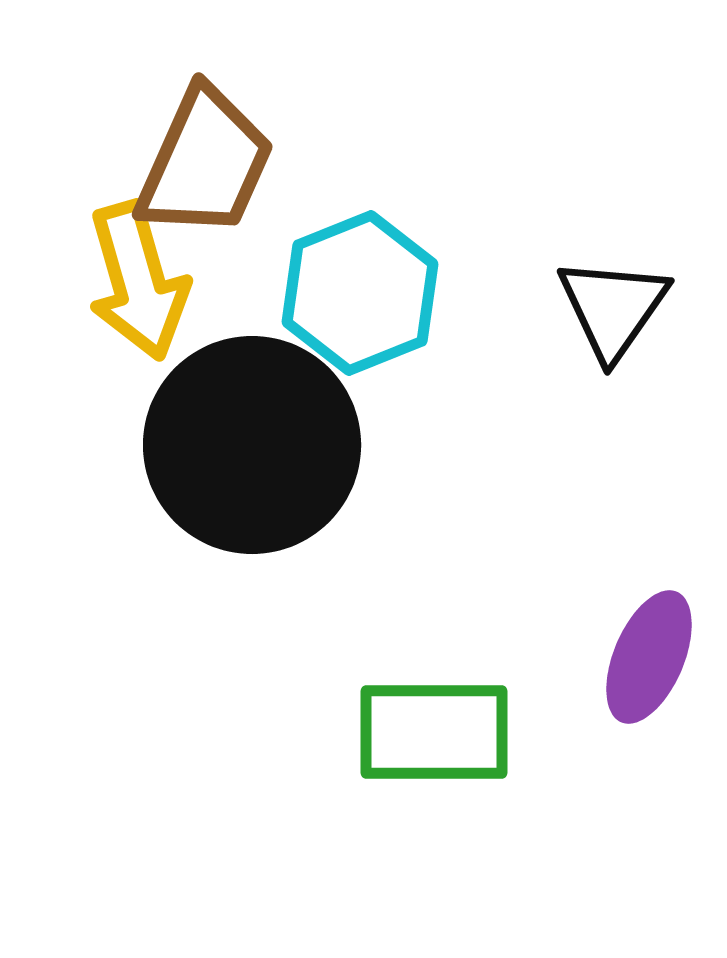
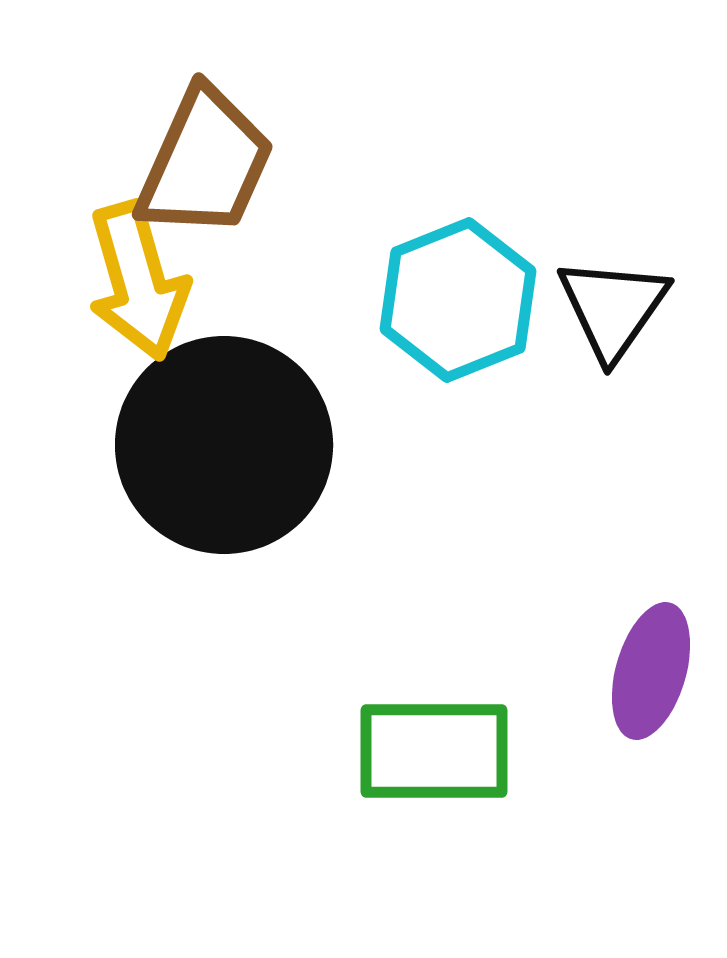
cyan hexagon: moved 98 px right, 7 px down
black circle: moved 28 px left
purple ellipse: moved 2 px right, 14 px down; rotated 7 degrees counterclockwise
green rectangle: moved 19 px down
